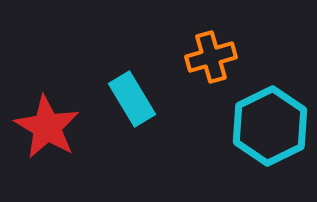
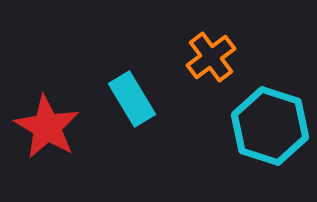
orange cross: rotated 21 degrees counterclockwise
cyan hexagon: rotated 16 degrees counterclockwise
